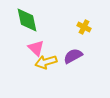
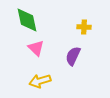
yellow cross: rotated 24 degrees counterclockwise
purple semicircle: rotated 36 degrees counterclockwise
yellow arrow: moved 6 px left, 19 px down
